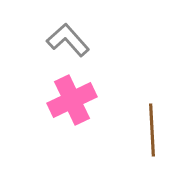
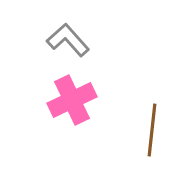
brown line: rotated 9 degrees clockwise
